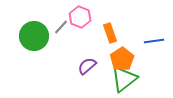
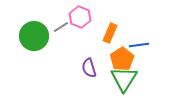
gray line: rotated 14 degrees clockwise
orange rectangle: rotated 42 degrees clockwise
blue line: moved 15 px left, 4 px down
purple semicircle: moved 2 px right, 2 px down; rotated 66 degrees counterclockwise
green triangle: rotated 20 degrees counterclockwise
